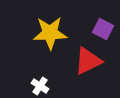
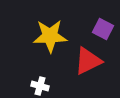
yellow star: moved 3 px down
white cross: rotated 18 degrees counterclockwise
